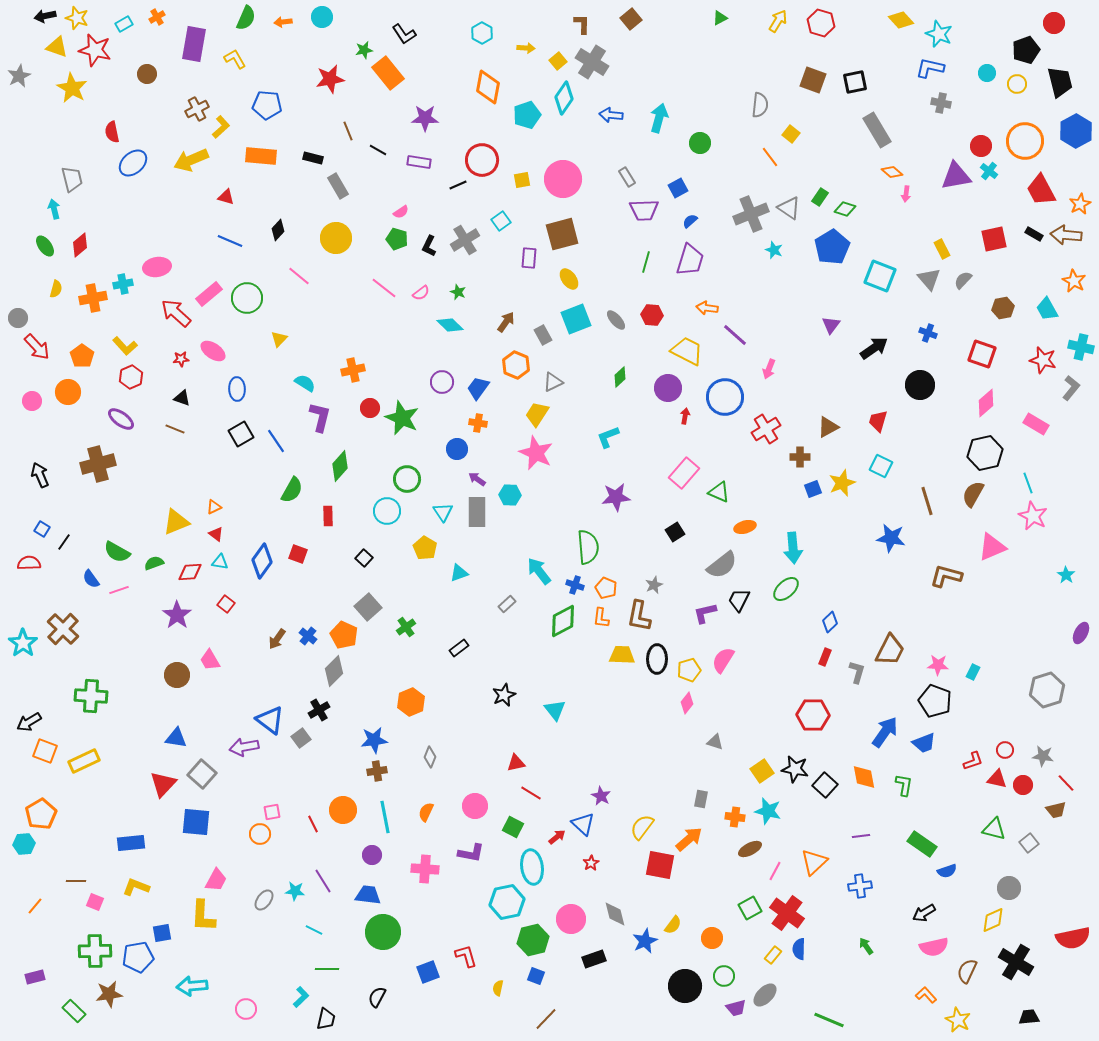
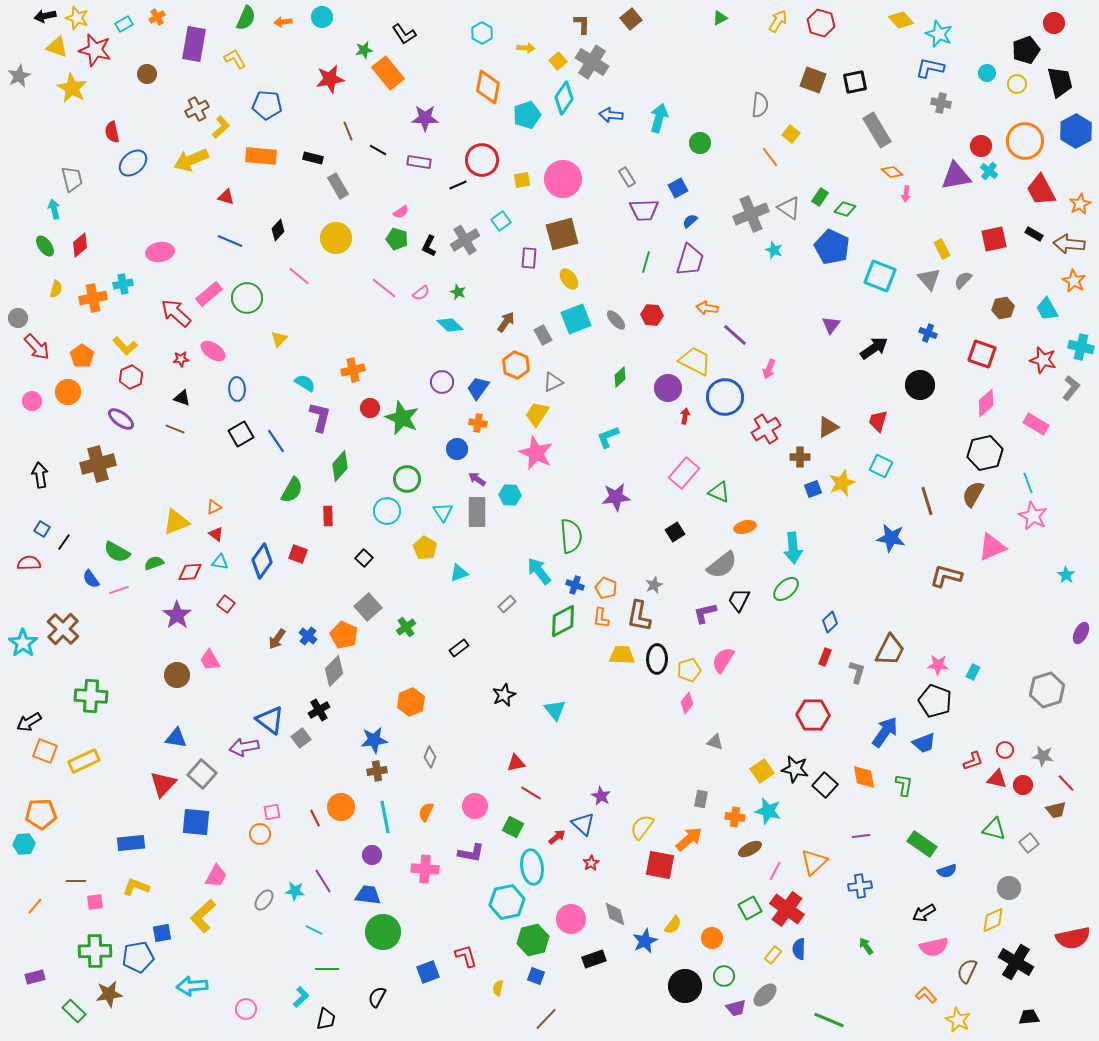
brown arrow at (1066, 235): moved 3 px right, 9 px down
blue pentagon at (832, 247): rotated 16 degrees counterclockwise
pink ellipse at (157, 267): moved 3 px right, 15 px up
yellow trapezoid at (687, 351): moved 8 px right, 10 px down
black arrow at (40, 475): rotated 15 degrees clockwise
green semicircle at (588, 547): moved 17 px left, 11 px up
orange circle at (343, 810): moved 2 px left, 3 px up
orange pentagon at (41, 814): rotated 28 degrees clockwise
red line at (313, 824): moved 2 px right, 6 px up
pink trapezoid at (216, 880): moved 4 px up
pink square at (95, 902): rotated 30 degrees counterclockwise
red cross at (787, 913): moved 4 px up
yellow L-shape at (203, 916): rotated 44 degrees clockwise
